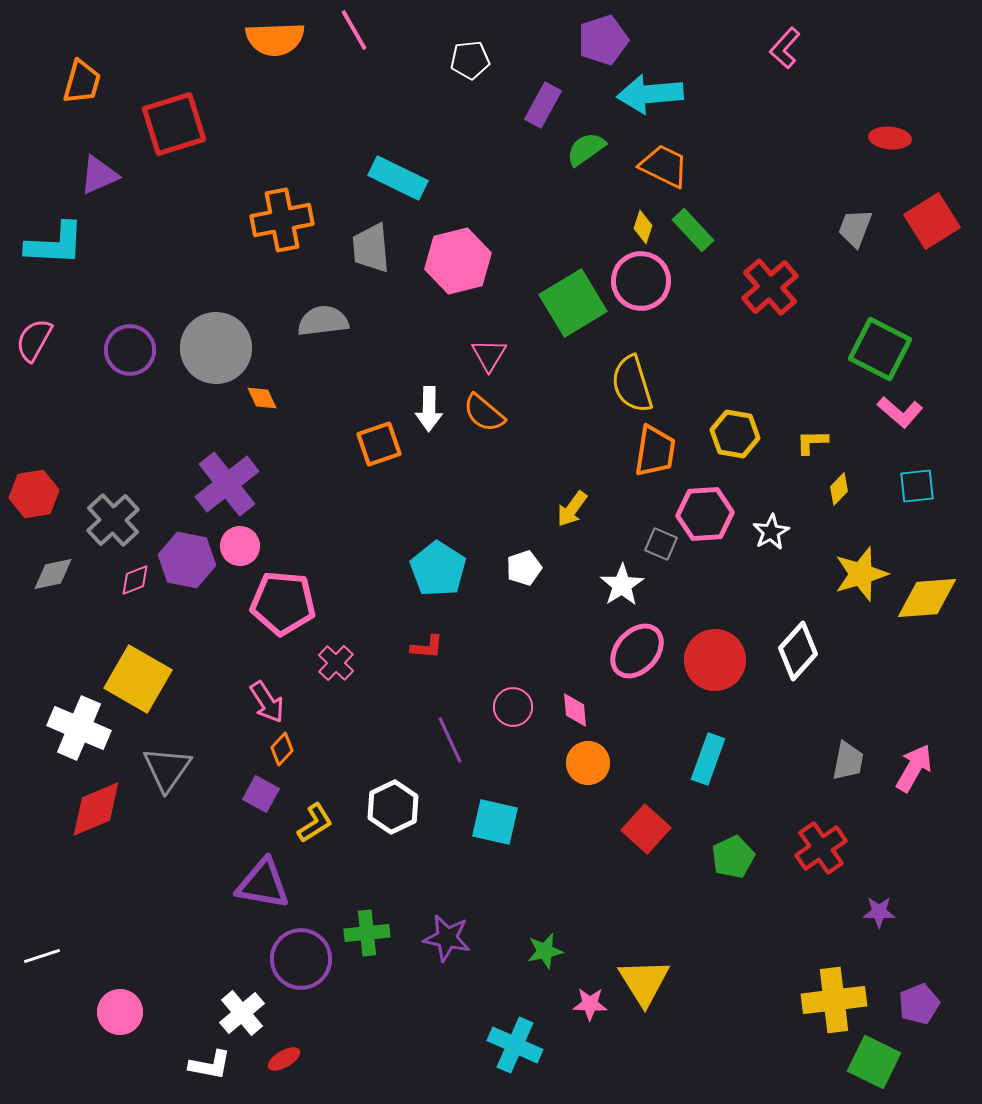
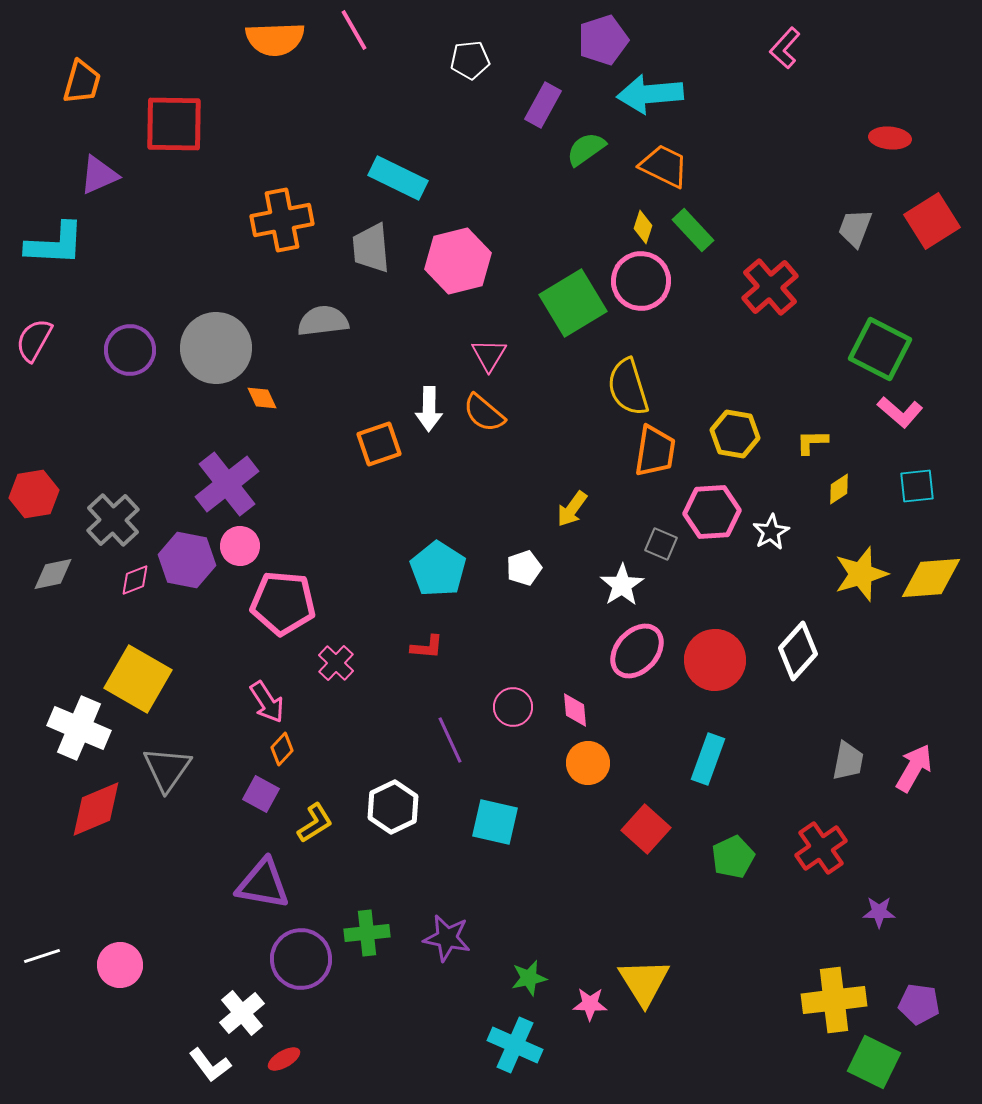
red square at (174, 124): rotated 18 degrees clockwise
yellow semicircle at (632, 384): moved 4 px left, 3 px down
yellow diamond at (839, 489): rotated 12 degrees clockwise
pink hexagon at (705, 514): moved 7 px right, 2 px up
yellow diamond at (927, 598): moved 4 px right, 20 px up
green star at (545, 951): moved 16 px left, 27 px down
purple pentagon at (919, 1004): rotated 30 degrees clockwise
pink circle at (120, 1012): moved 47 px up
white L-shape at (210, 1065): rotated 42 degrees clockwise
